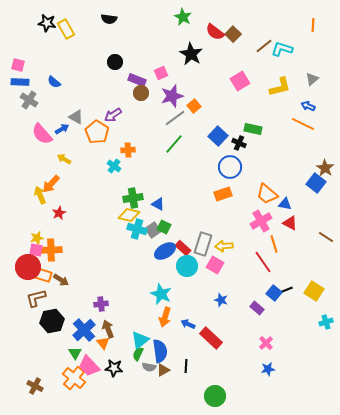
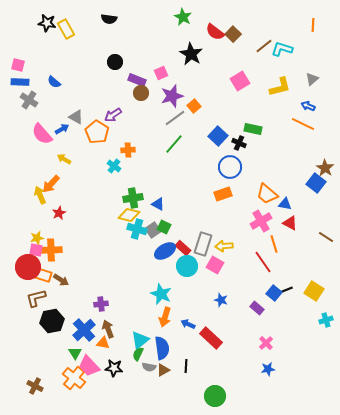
cyan cross at (326, 322): moved 2 px up
orange triangle at (103, 343): rotated 40 degrees counterclockwise
blue semicircle at (160, 351): moved 2 px right, 3 px up
